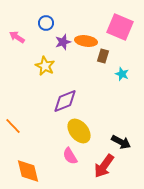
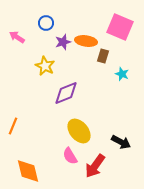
purple diamond: moved 1 px right, 8 px up
orange line: rotated 66 degrees clockwise
red arrow: moved 9 px left
